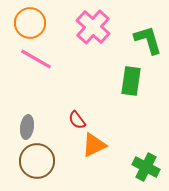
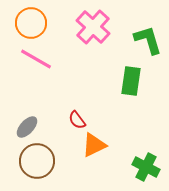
orange circle: moved 1 px right
gray ellipse: rotated 35 degrees clockwise
